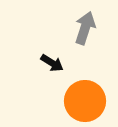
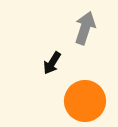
black arrow: rotated 90 degrees clockwise
